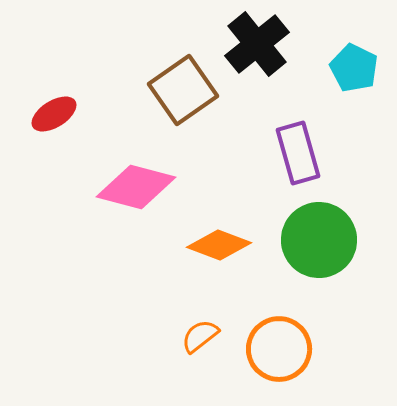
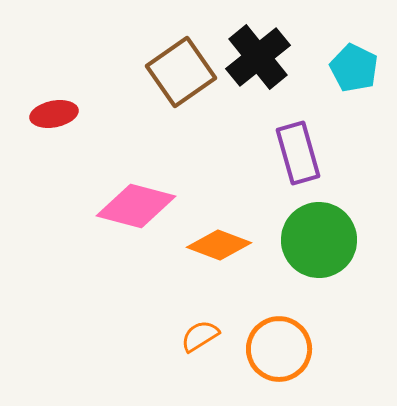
black cross: moved 1 px right, 13 px down
brown square: moved 2 px left, 18 px up
red ellipse: rotated 21 degrees clockwise
pink diamond: moved 19 px down
orange semicircle: rotated 6 degrees clockwise
